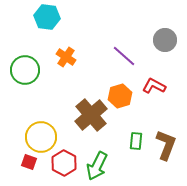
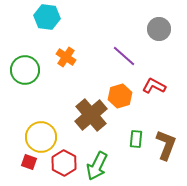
gray circle: moved 6 px left, 11 px up
green rectangle: moved 2 px up
